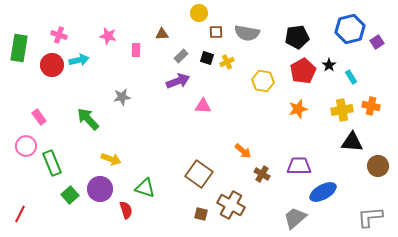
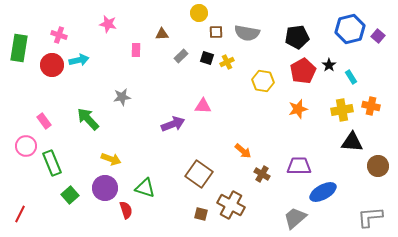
pink star at (108, 36): moved 12 px up
purple square at (377, 42): moved 1 px right, 6 px up; rotated 16 degrees counterclockwise
purple arrow at (178, 81): moved 5 px left, 43 px down
pink rectangle at (39, 117): moved 5 px right, 4 px down
purple circle at (100, 189): moved 5 px right, 1 px up
